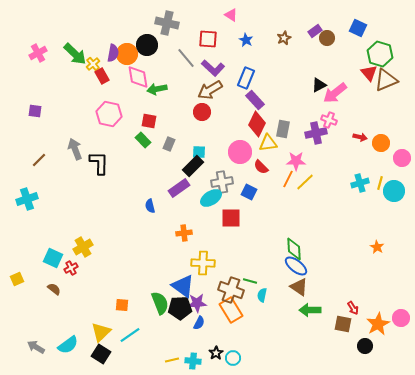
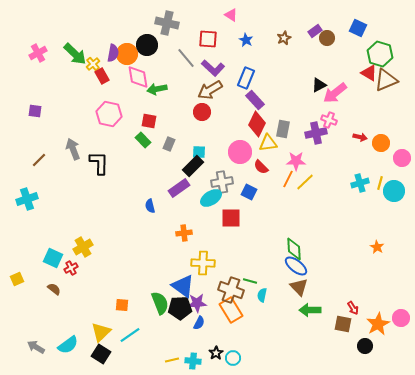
red triangle at (369, 73): rotated 18 degrees counterclockwise
gray arrow at (75, 149): moved 2 px left
brown triangle at (299, 287): rotated 12 degrees clockwise
